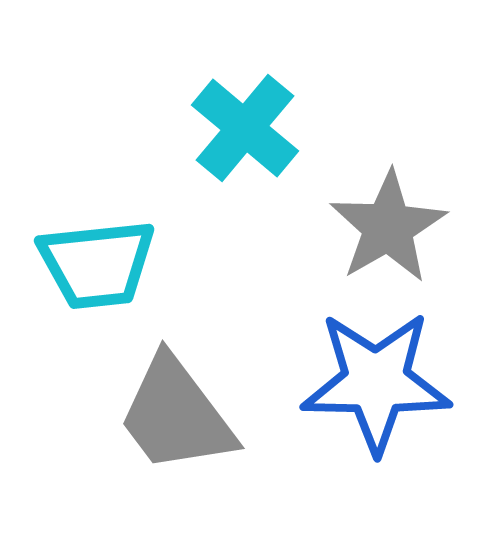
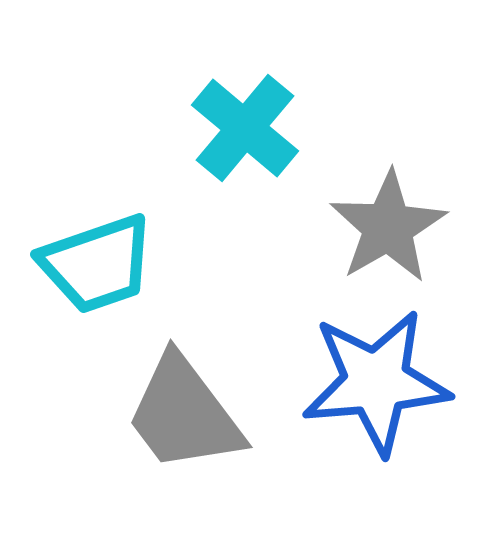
cyan trapezoid: rotated 13 degrees counterclockwise
blue star: rotated 6 degrees counterclockwise
gray trapezoid: moved 8 px right, 1 px up
